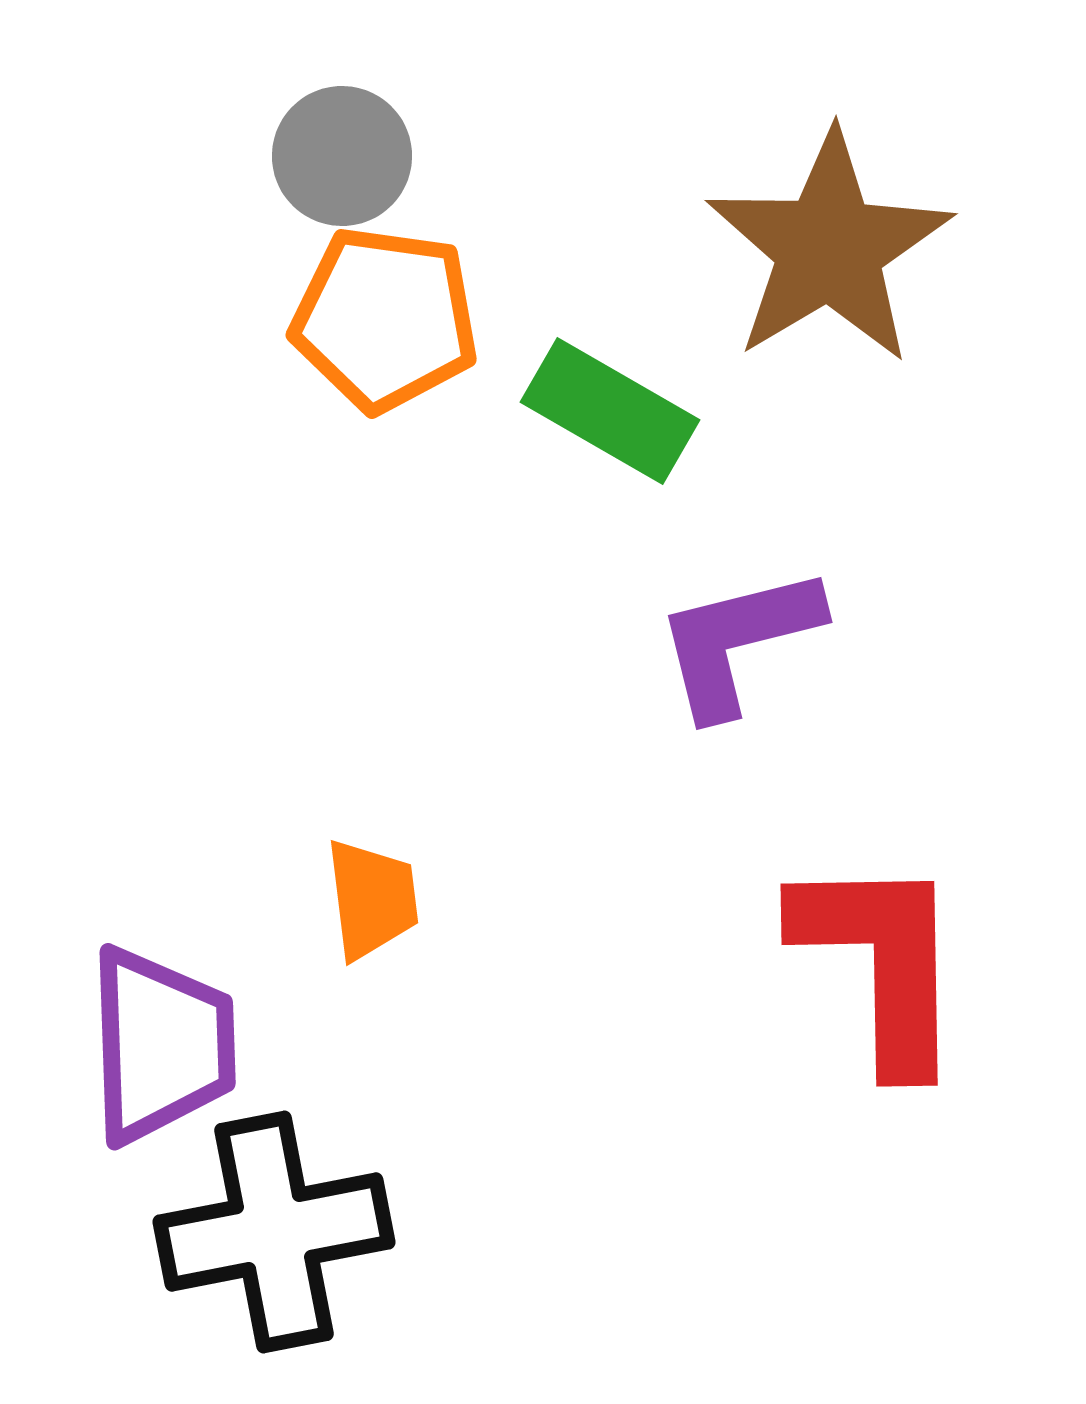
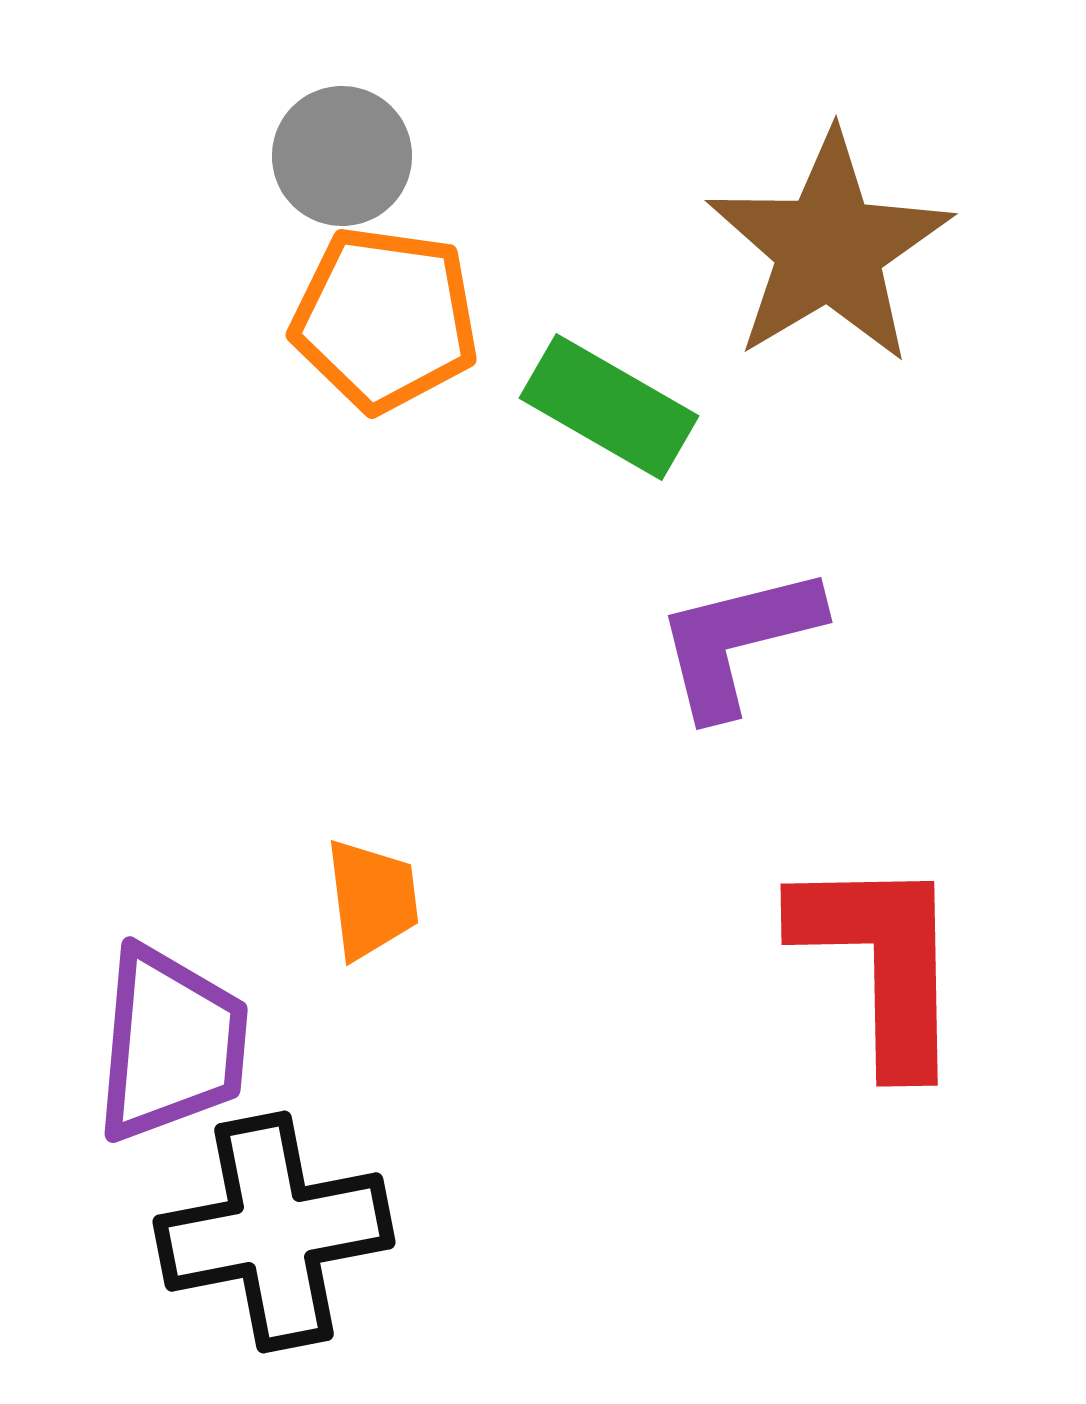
green rectangle: moved 1 px left, 4 px up
purple trapezoid: moved 10 px right, 1 px up; rotated 7 degrees clockwise
